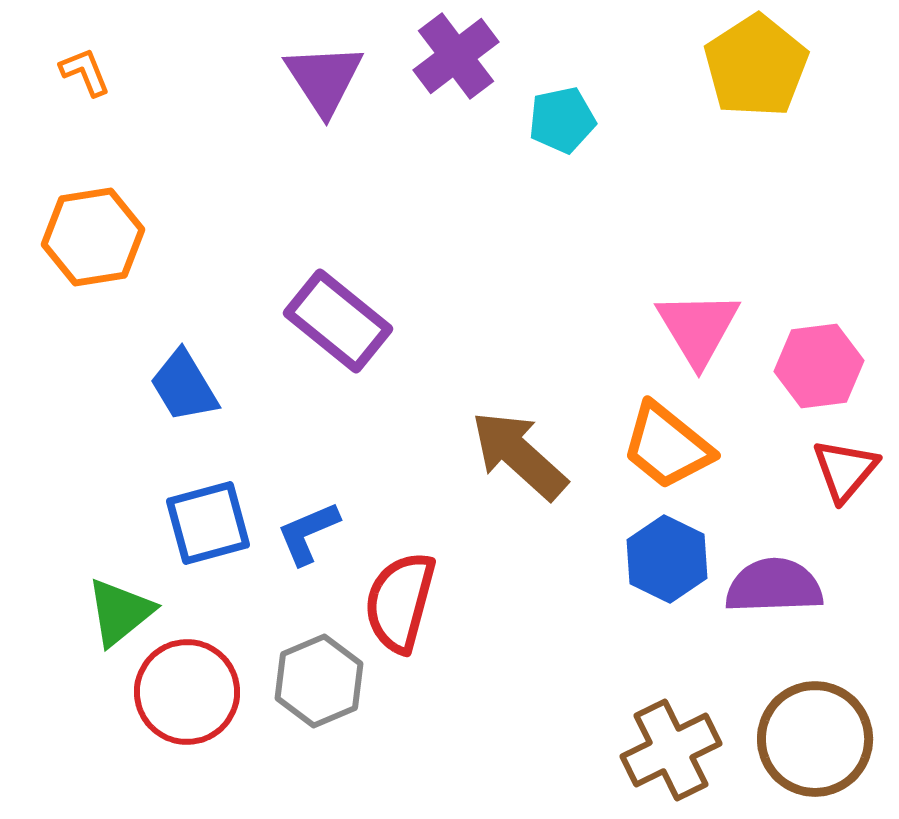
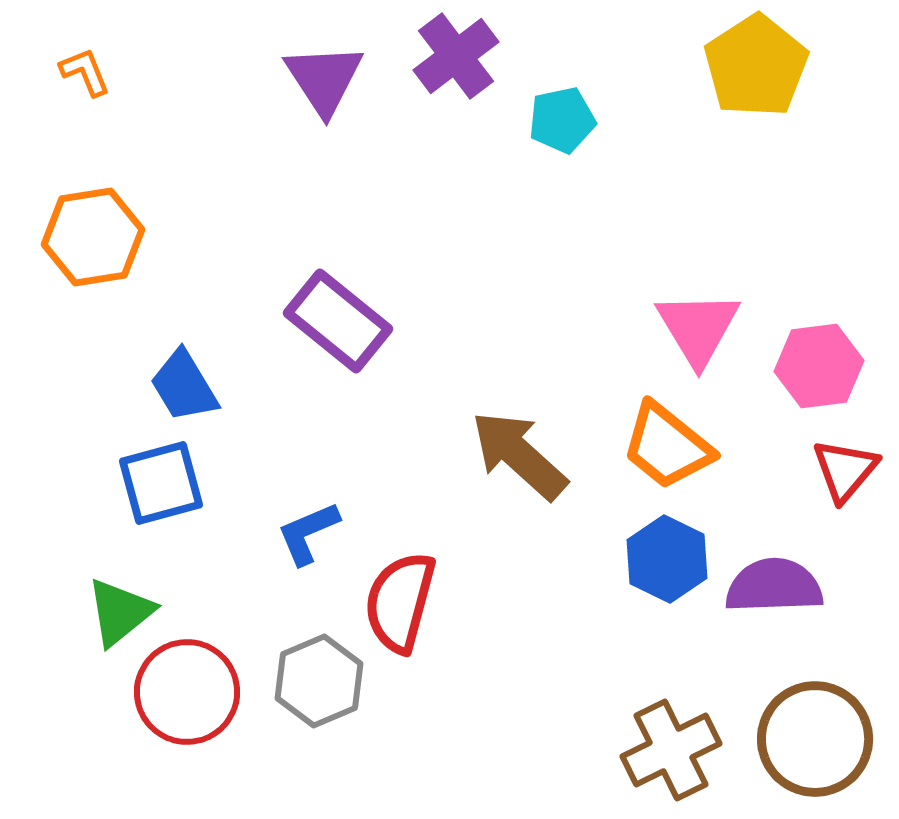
blue square: moved 47 px left, 40 px up
